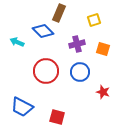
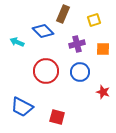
brown rectangle: moved 4 px right, 1 px down
orange square: rotated 16 degrees counterclockwise
